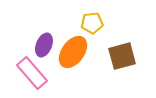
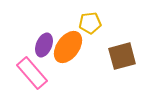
yellow pentagon: moved 2 px left
orange ellipse: moved 5 px left, 5 px up
